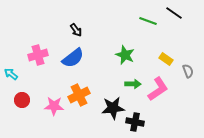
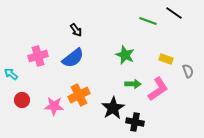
pink cross: moved 1 px down
yellow rectangle: rotated 16 degrees counterclockwise
black star: rotated 25 degrees counterclockwise
